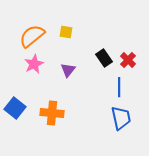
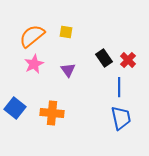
purple triangle: rotated 14 degrees counterclockwise
